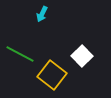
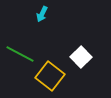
white square: moved 1 px left, 1 px down
yellow square: moved 2 px left, 1 px down
